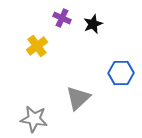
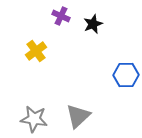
purple cross: moved 1 px left, 2 px up
yellow cross: moved 1 px left, 5 px down
blue hexagon: moved 5 px right, 2 px down
gray triangle: moved 18 px down
